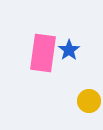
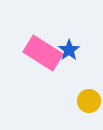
pink rectangle: rotated 66 degrees counterclockwise
